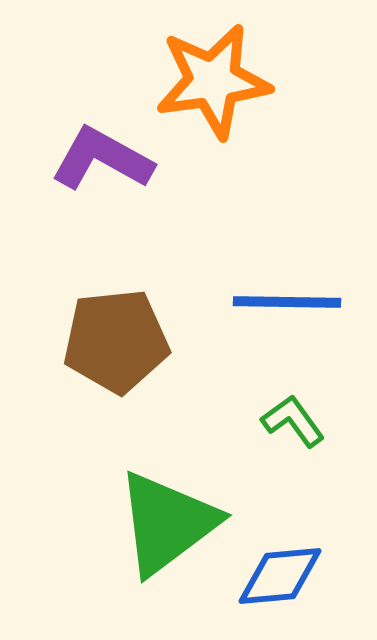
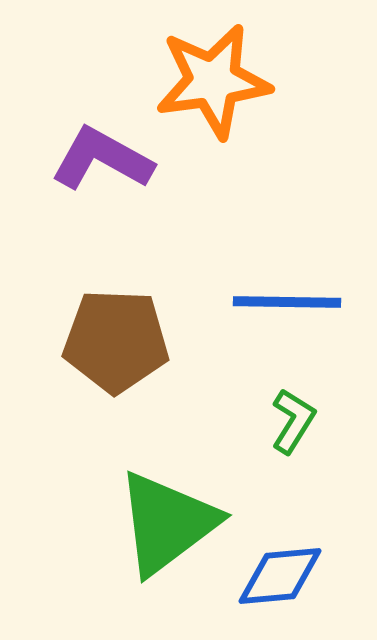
brown pentagon: rotated 8 degrees clockwise
green L-shape: rotated 68 degrees clockwise
